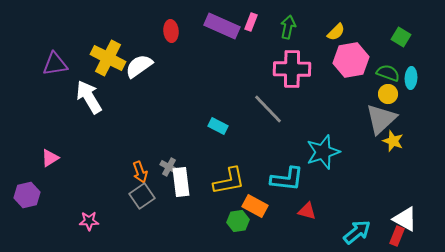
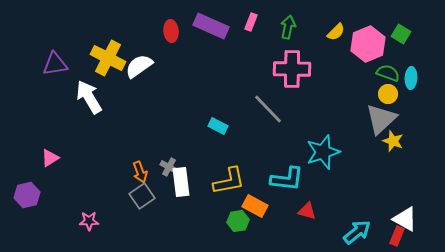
purple rectangle: moved 11 px left
green square: moved 3 px up
pink hexagon: moved 17 px right, 16 px up; rotated 12 degrees counterclockwise
